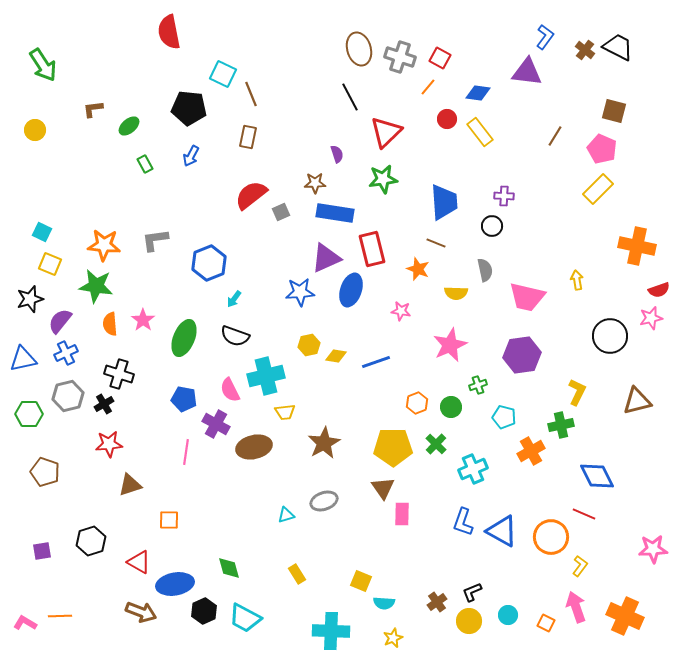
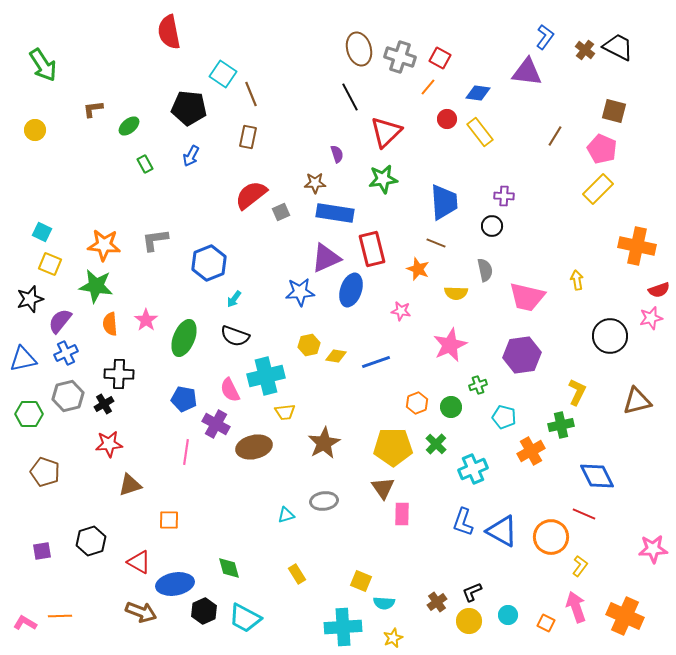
cyan square at (223, 74): rotated 8 degrees clockwise
pink star at (143, 320): moved 3 px right
black cross at (119, 374): rotated 16 degrees counterclockwise
gray ellipse at (324, 501): rotated 12 degrees clockwise
cyan cross at (331, 631): moved 12 px right, 4 px up; rotated 6 degrees counterclockwise
